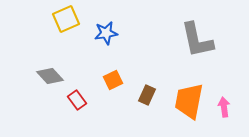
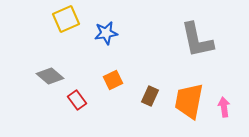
gray diamond: rotated 8 degrees counterclockwise
brown rectangle: moved 3 px right, 1 px down
